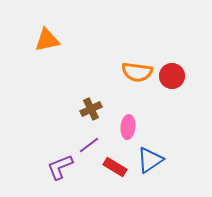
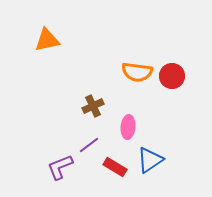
brown cross: moved 2 px right, 3 px up
